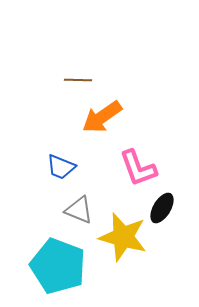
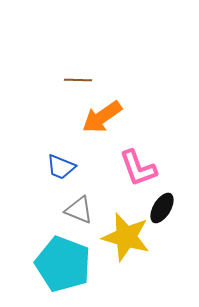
yellow star: moved 3 px right
cyan pentagon: moved 5 px right, 2 px up
